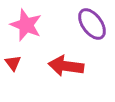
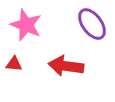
red triangle: moved 1 px right, 1 px down; rotated 48 degrees counterclockwise
